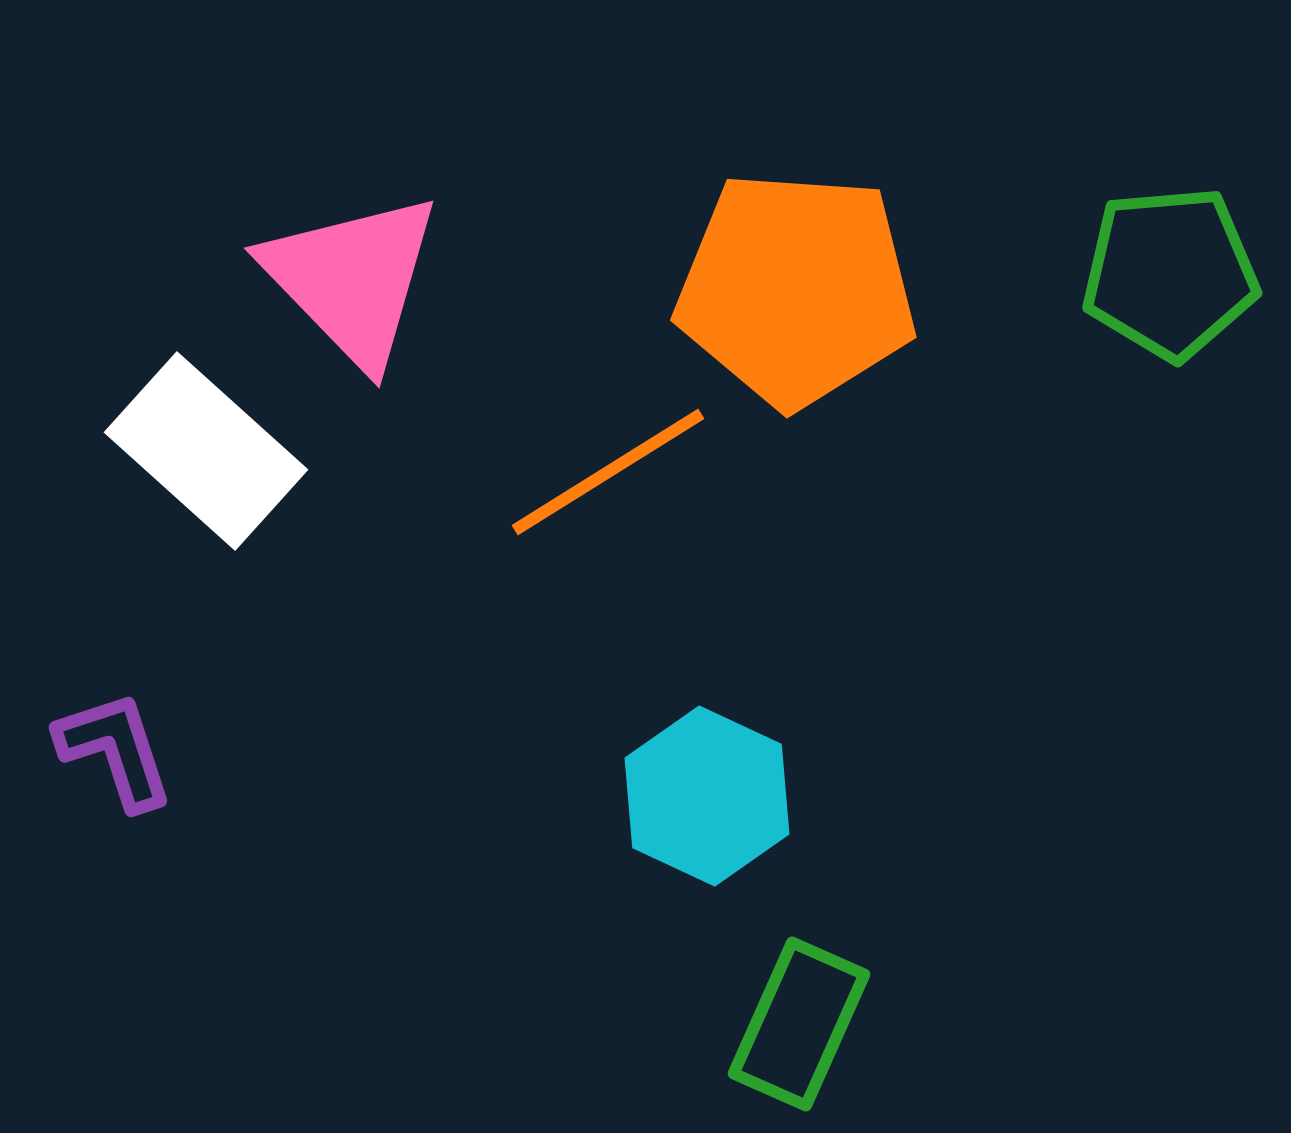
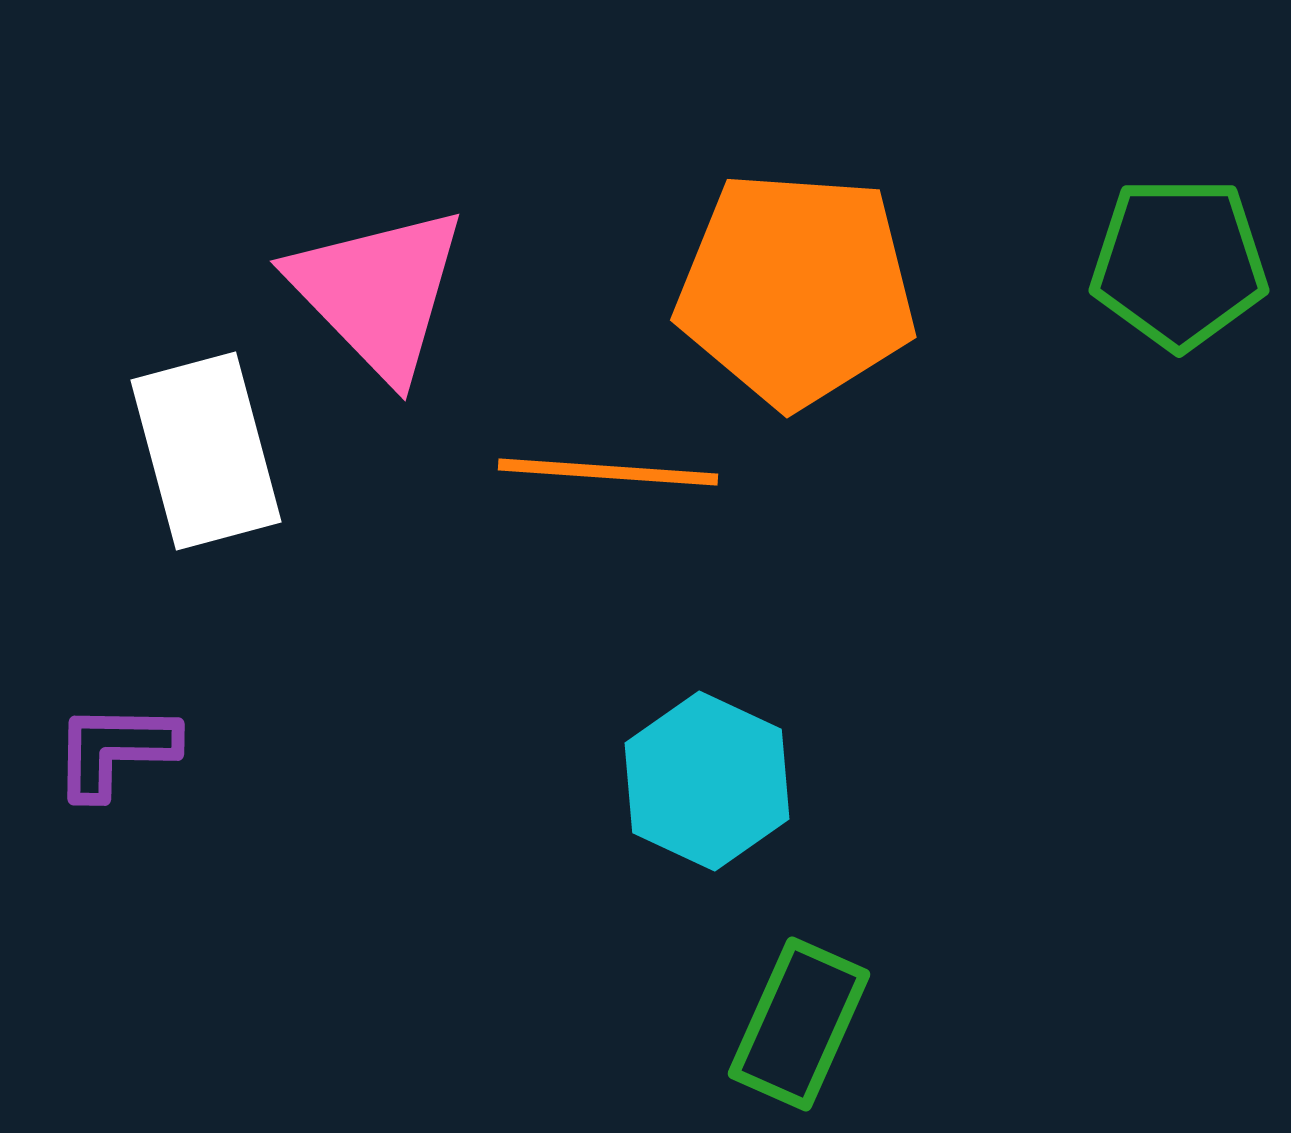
green pentagon: moved 9 px right, 10 px up; rotated 5 degrees clockwise
pink triangle: moved 26 px right, 13 px down
white rectangle: rotated 33 degrees clockwise
orange line: rotated 36 degrees clockwise
purple L-shape: rotated 71 degrees counterclockwise
cyan hexagon: moved 15 px up
